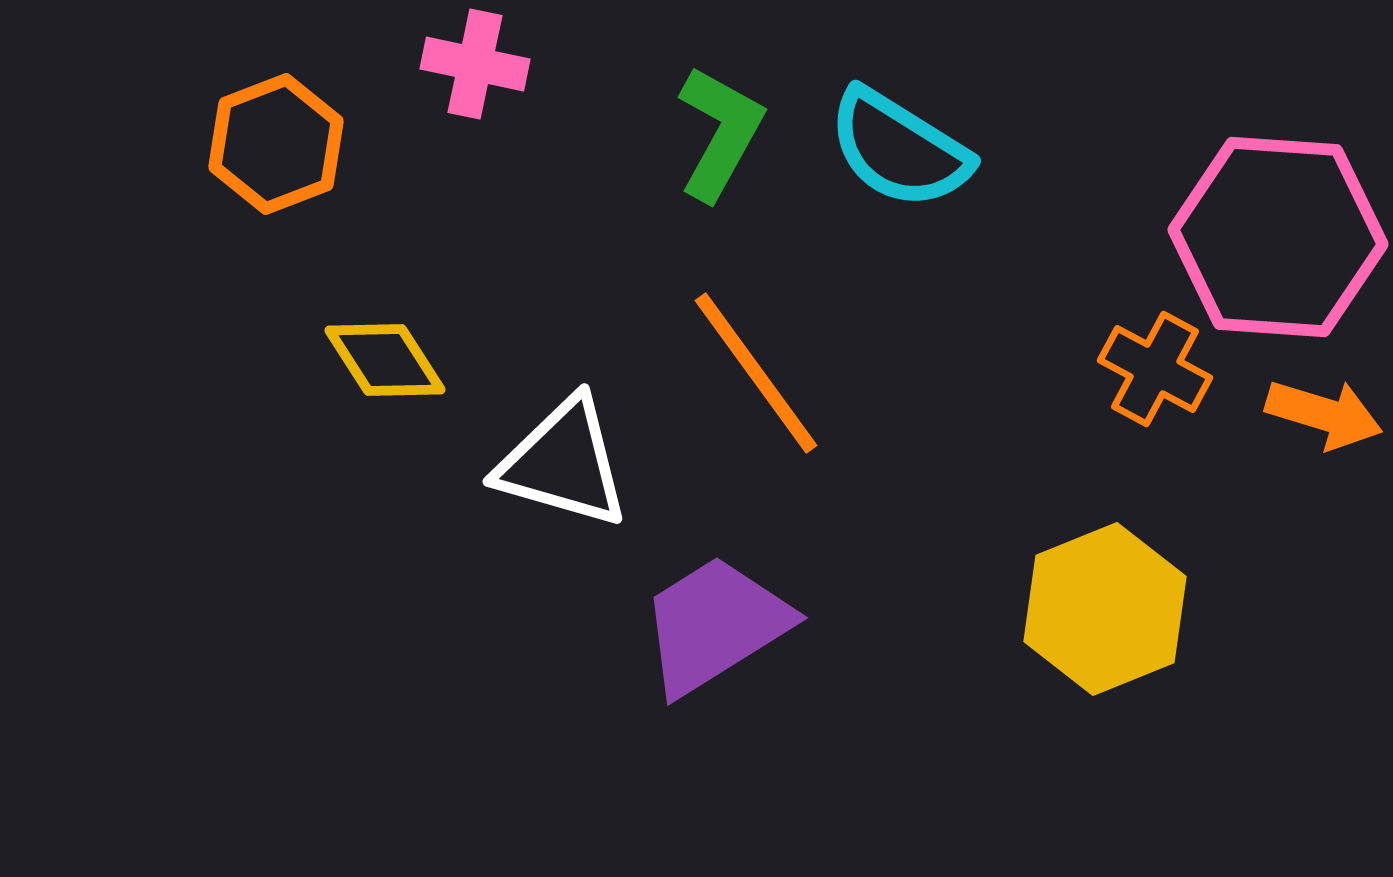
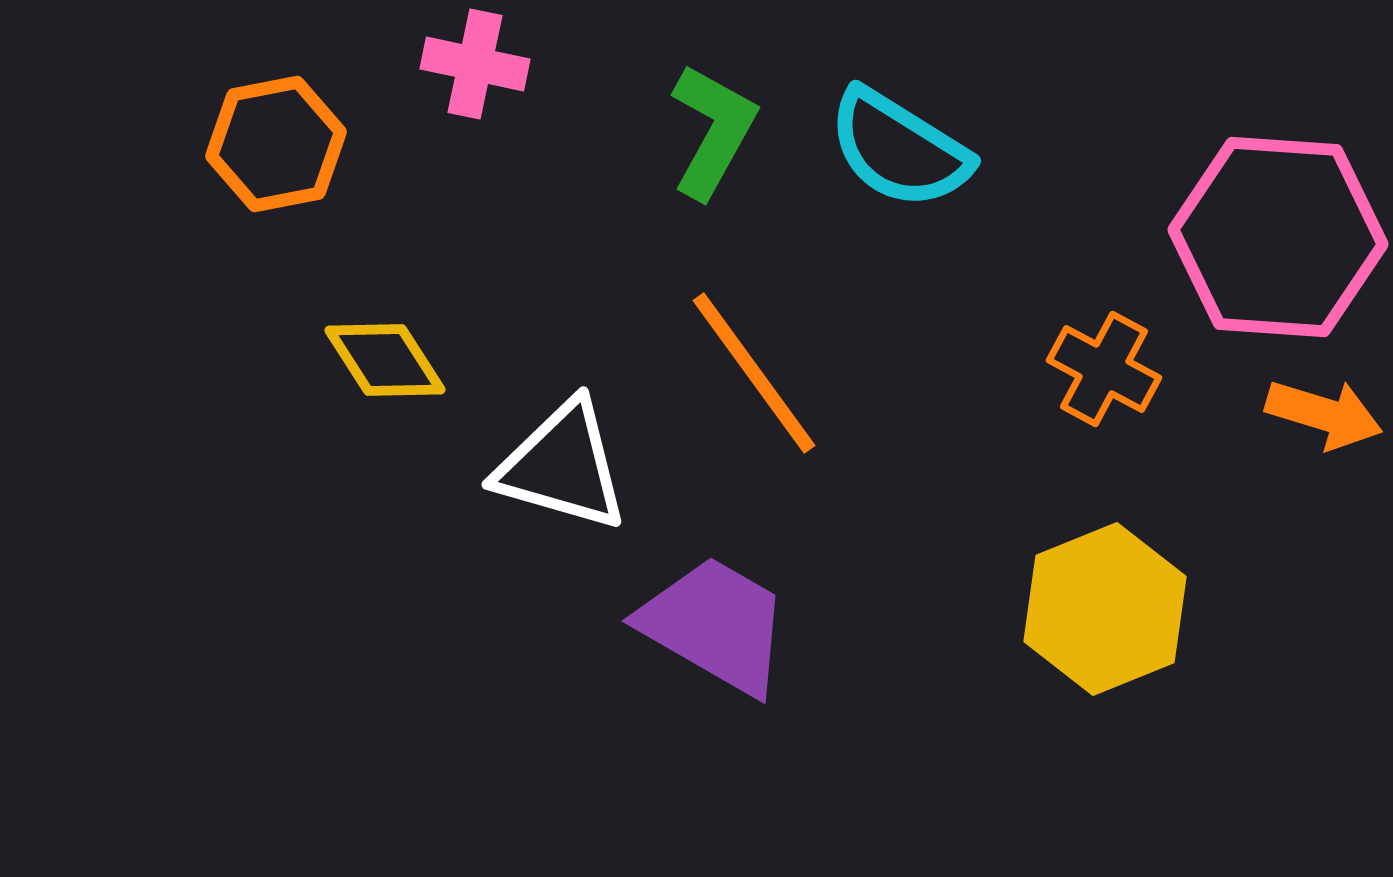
green L-shape: moved 7 px left, 2 px up
orange hexagon: rotated 10 degrees clockwise
orange cross: moved 51 px left
orange line: moved 2 px left
white triangle: moved 1 px left, 3 px down
purple trapezoid: rotated 62 degrees clockwise
